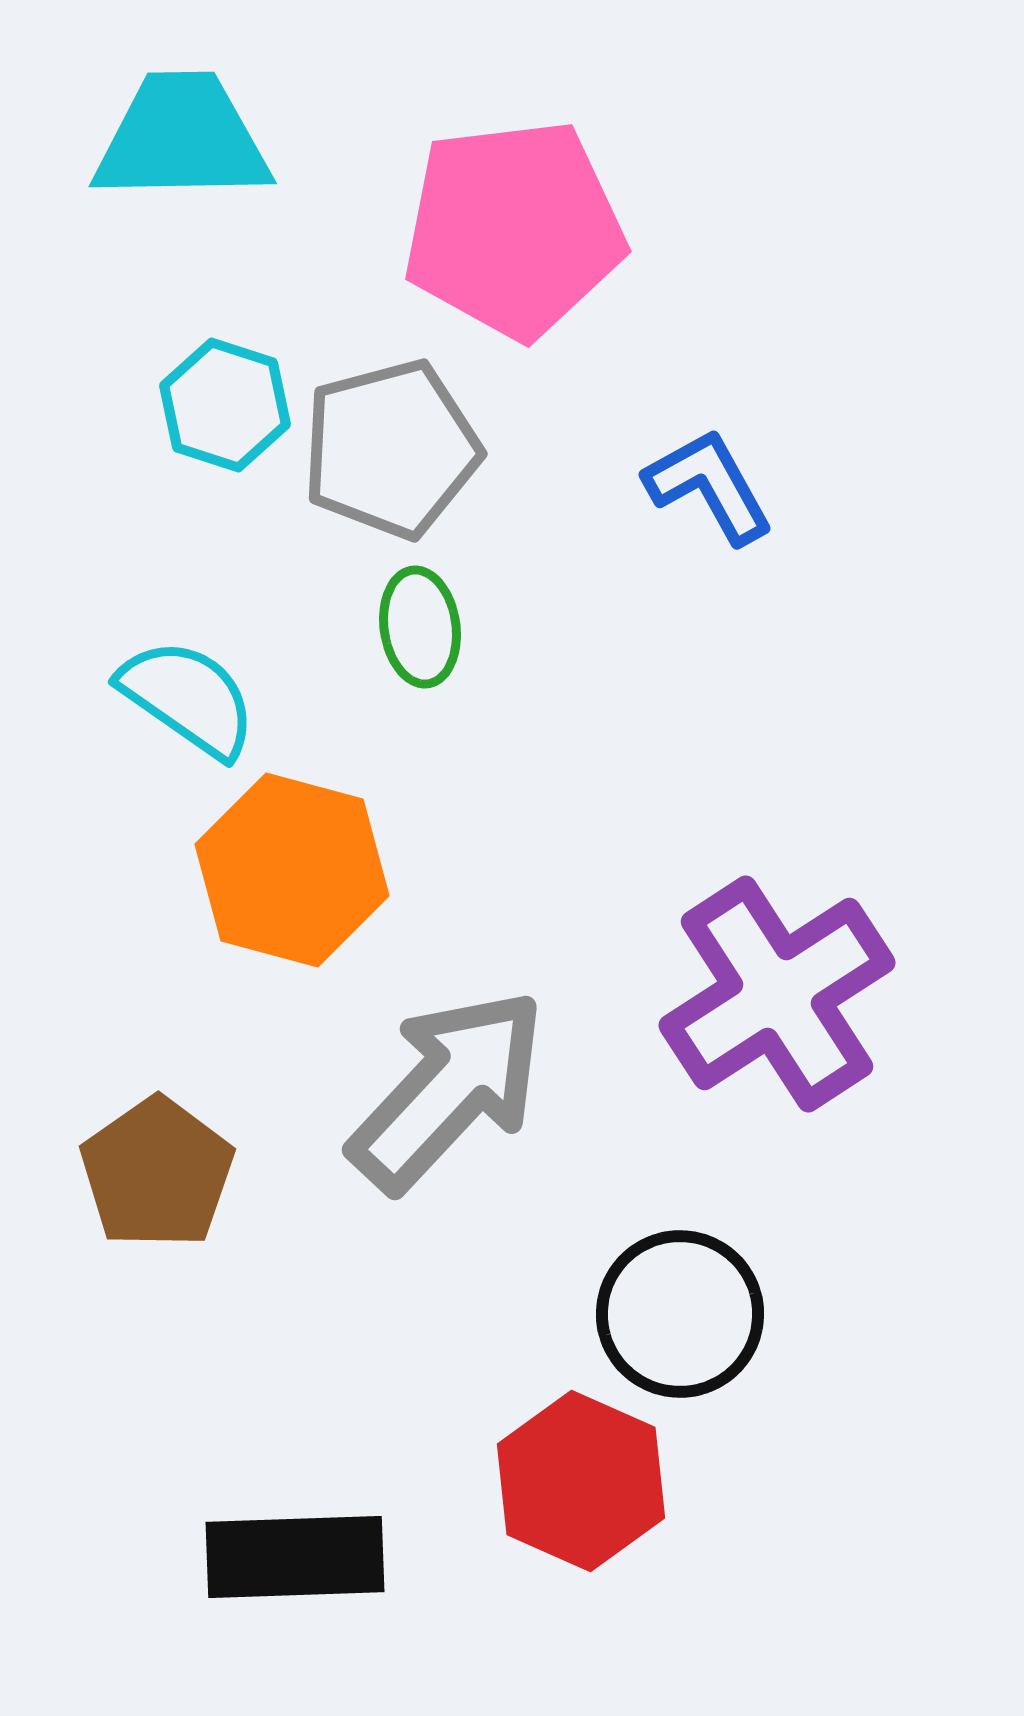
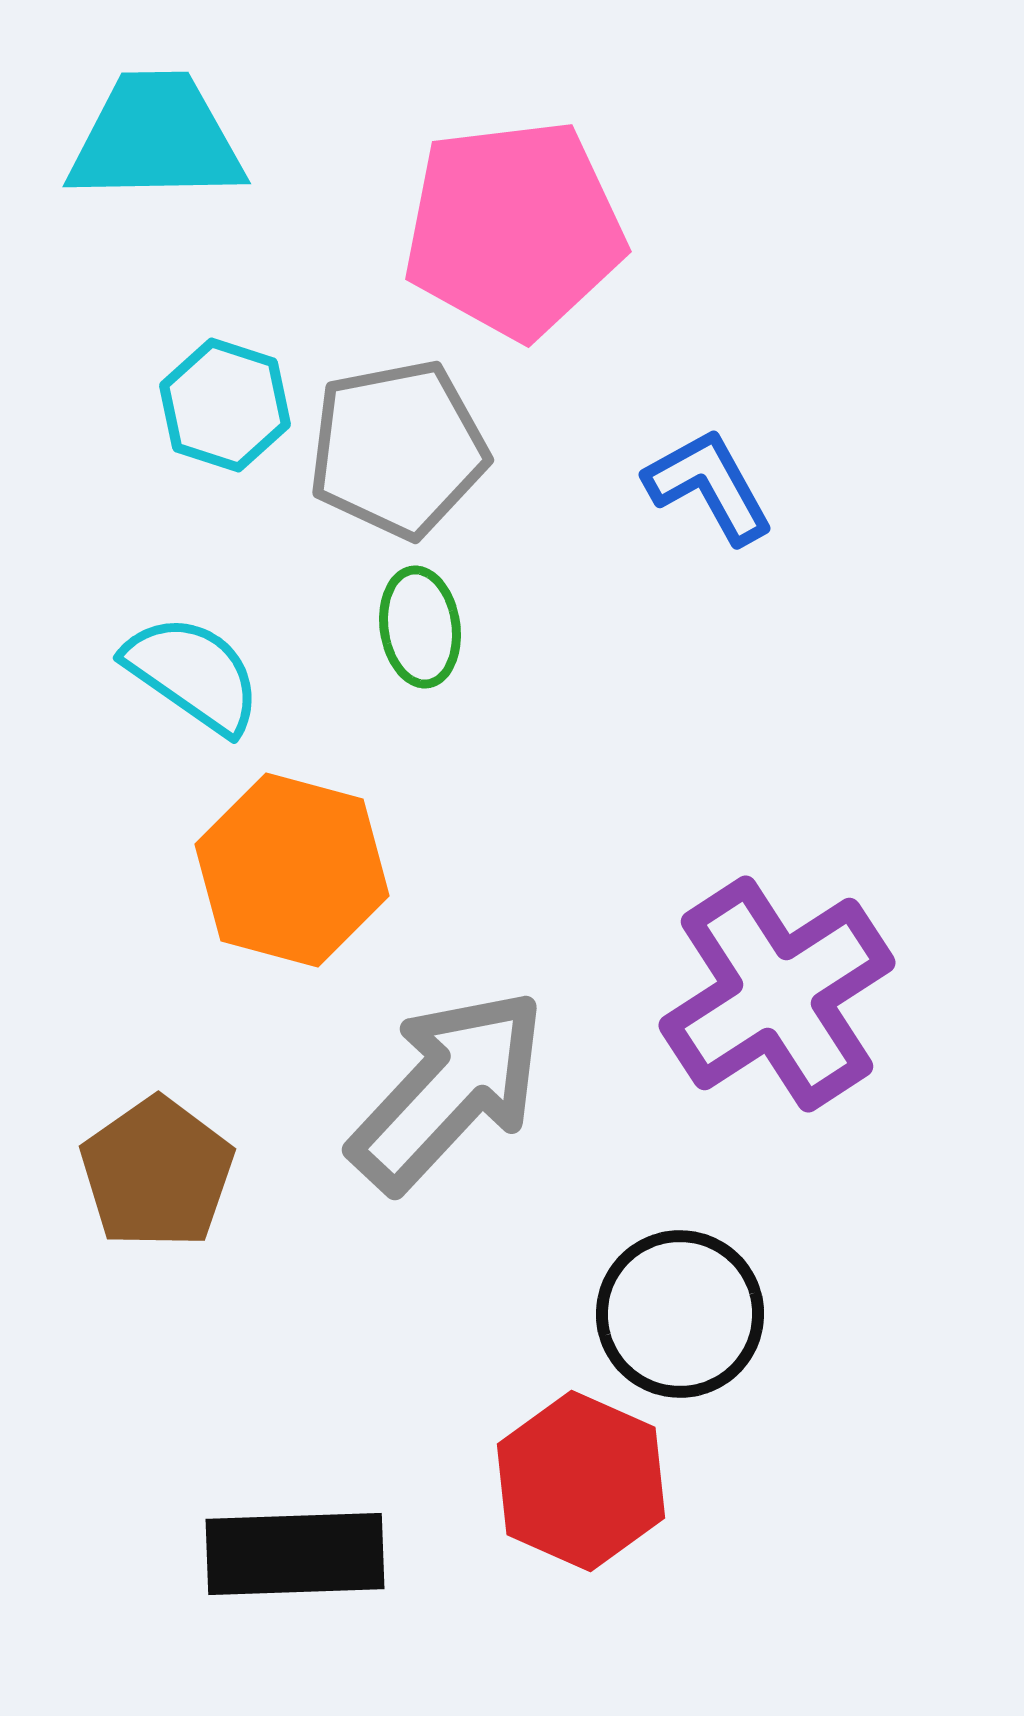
cyan trapezoid: moved 26 px left
gray pentagon: moved 7 px right; rotated 4 degrees clockwise
cyan semicircle: moved 5 px right, 24 px up
black rectangle: moved 3 px up
